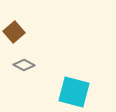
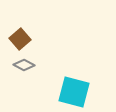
brown square: moved 6 px right, 7 px down
